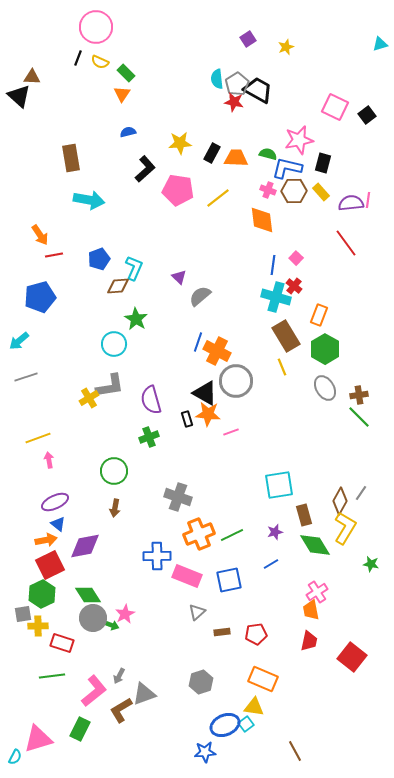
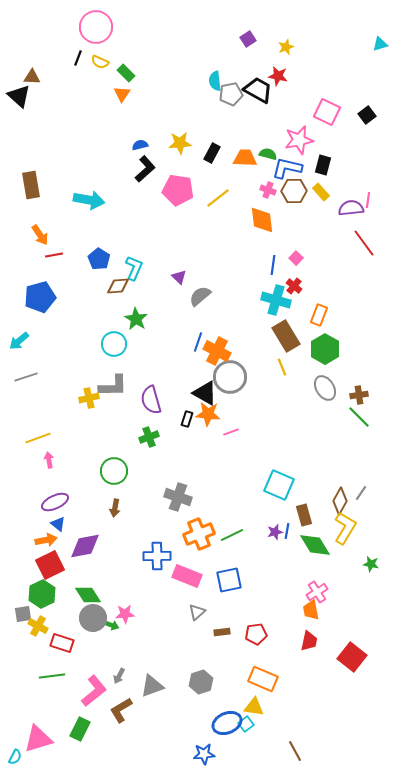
cyan semicircle at (217, 79): moved 2 px left, 2 px down
gray pentagon at (237, 84): moved 6 px left, 10 px down; rotated 20 degrees clockwise
red star at (234, 102): moved 44 px right, 26 px up
pink square at (335, 107): moved 8 px left, 5 px down
blue semicircle at (128, 132): moved 12 px right, 13 px down
brown rectangle at (71, 158): moved 40 px left, 27 px down
orange trapezoid at (236, 158): moved 9 px right
black rectangle at (323, 163): moved 2 px down
purple semicircle at (351, 203): moved 5 px down
red line at (346, 243): moved 18 px right
blue pentagon at (99, 259): rotated 20 degrees counterclockwise
cyan cross at (276, 297): moved 3 px down
gray circle at (236, 381): moved 6 px left, 4 px up
gray L-shape at (110, 386): moved 3 px right; rotated 8 degrees clockwise
yellow cross at (89, 398): rotated 18 degrees clockwise
black rectangle at (187, 419): rotated 35 degrees clockwise
cyan square at (279, 485): rotated 32 degrees clockwise
blue line at (271, 564): moved 16 px right, 33 px up; rotated 49 degrees counterclockwise
pink star at (125, 614): rotated 24 degrees clockwise
yellow cross at (38, 626): rotated 30 degrees clockwise
gray triangle at (144, 694): moved 8 px right, 8 px up
blue ellipse at (225, 725): moved 2 px right, 2 px up
blue star at (205, 752): moved 1 px left, 2 px down
